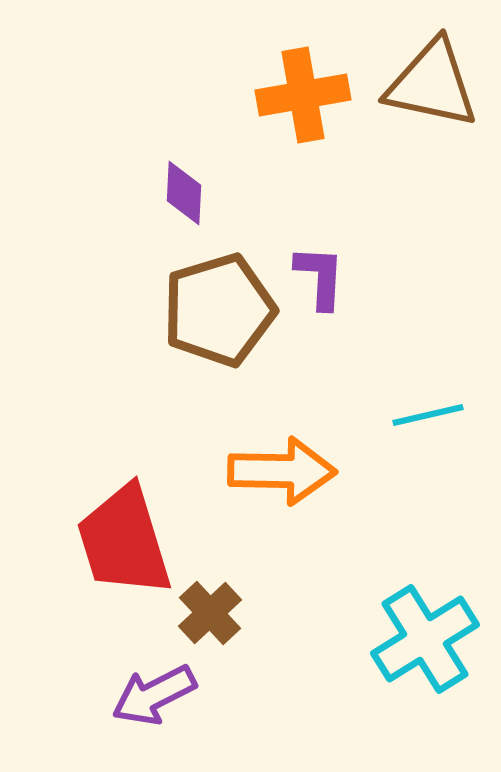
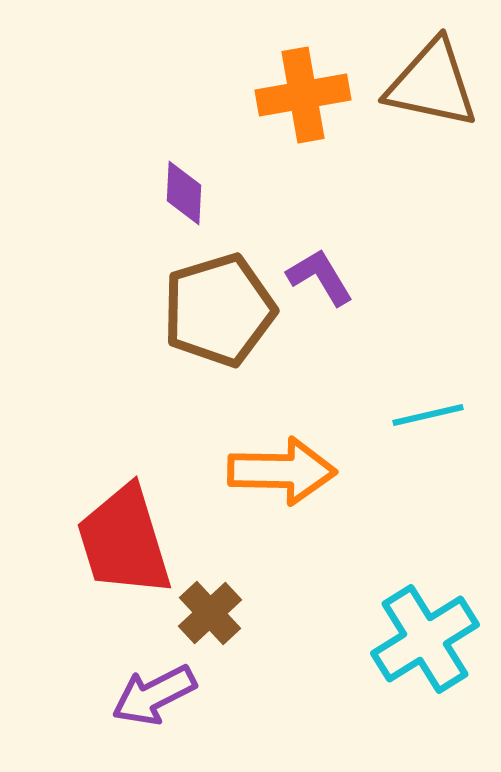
purple L-shape: rotated 34 degrees counterclockwise
